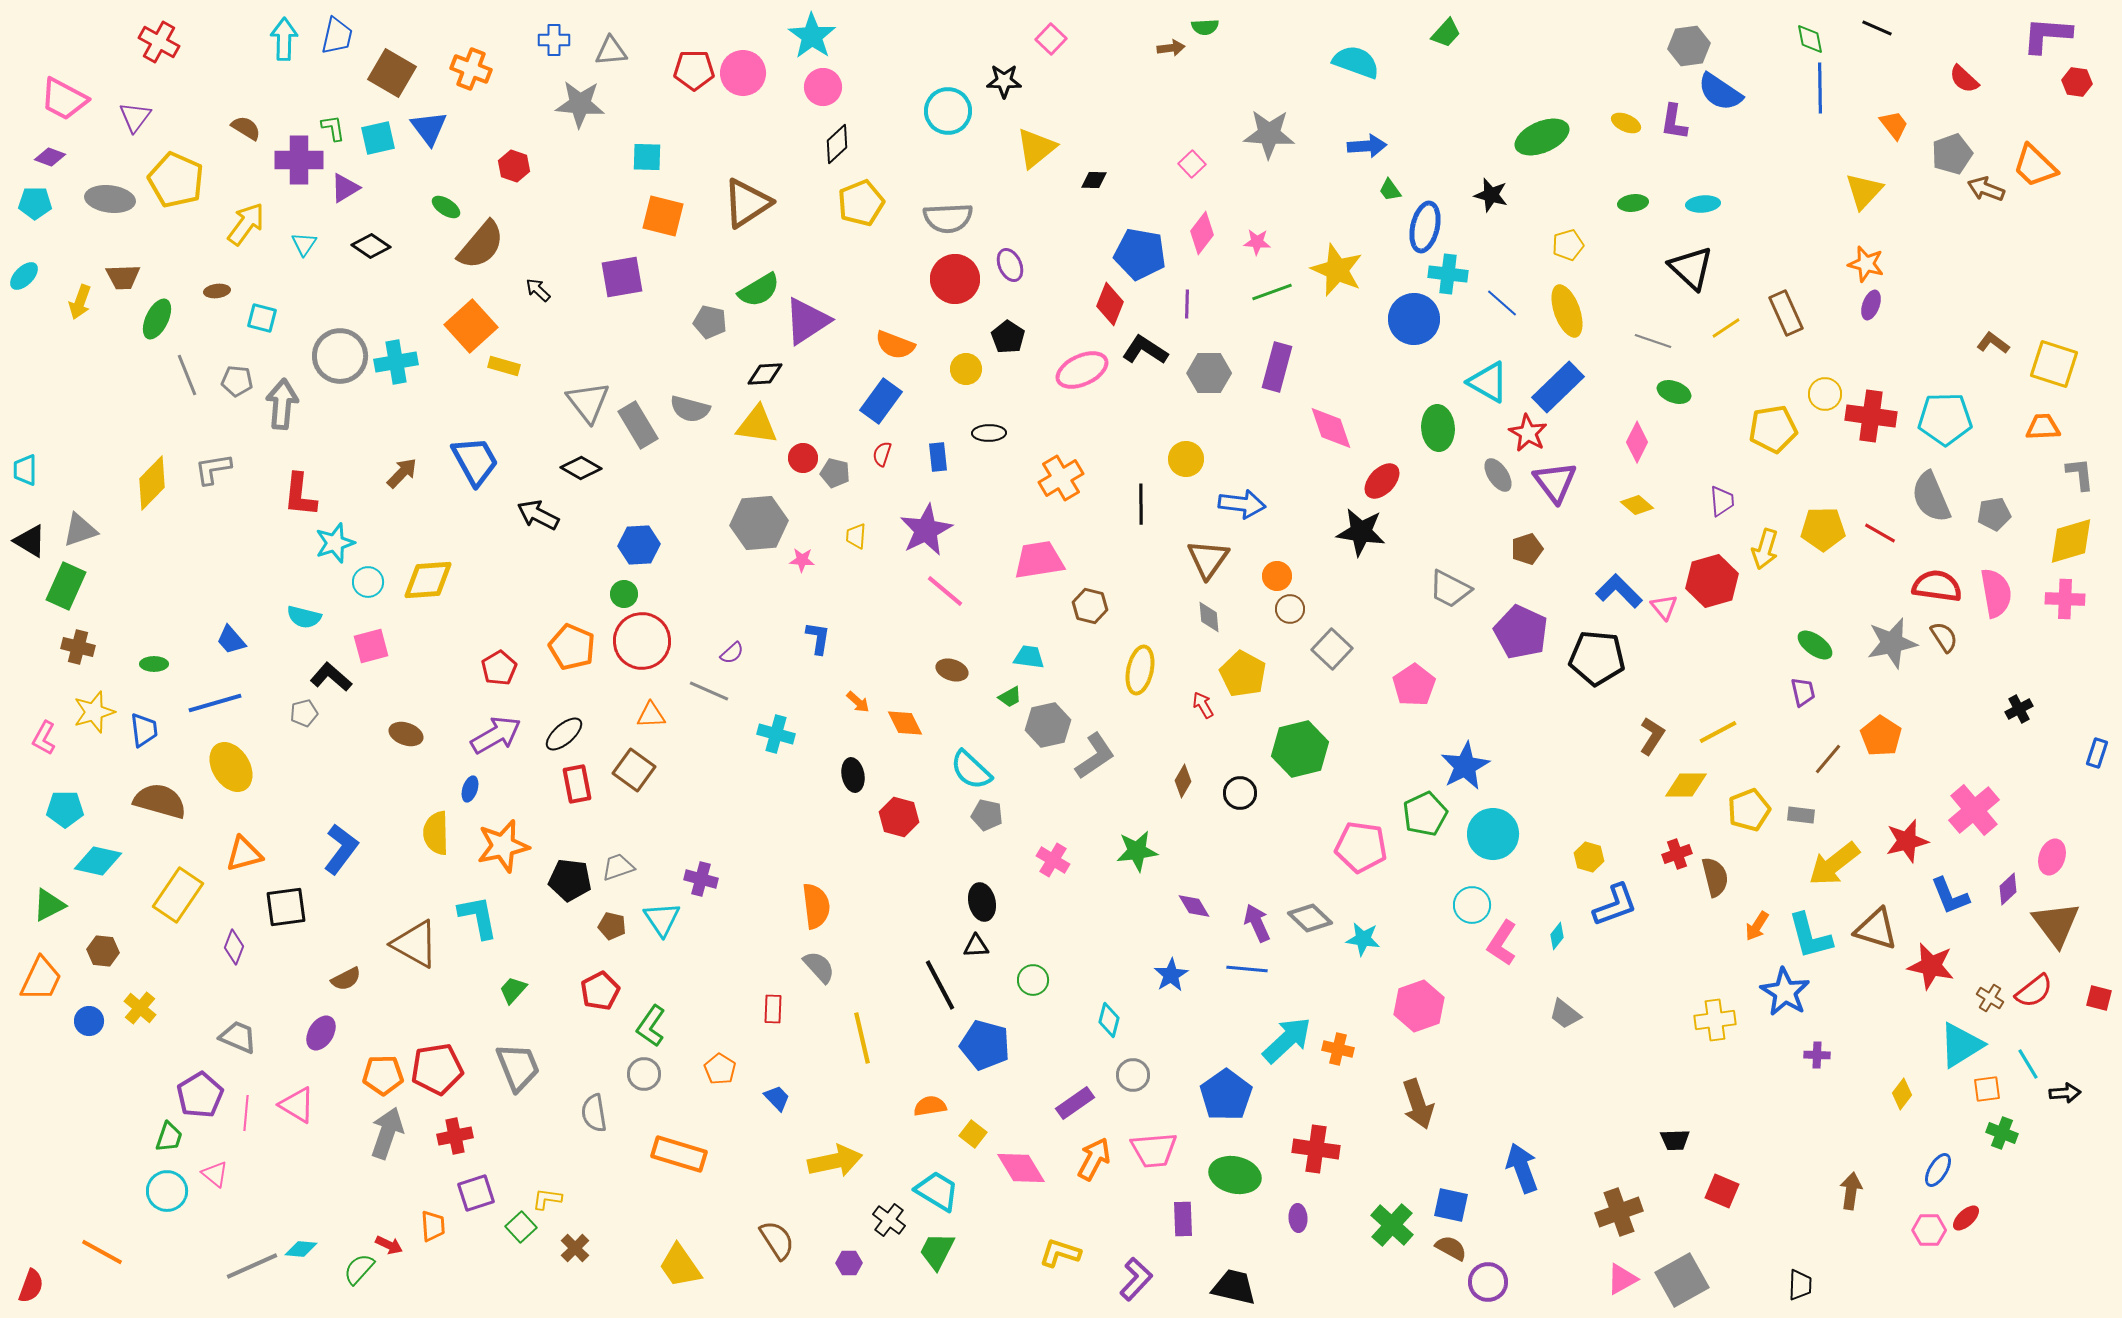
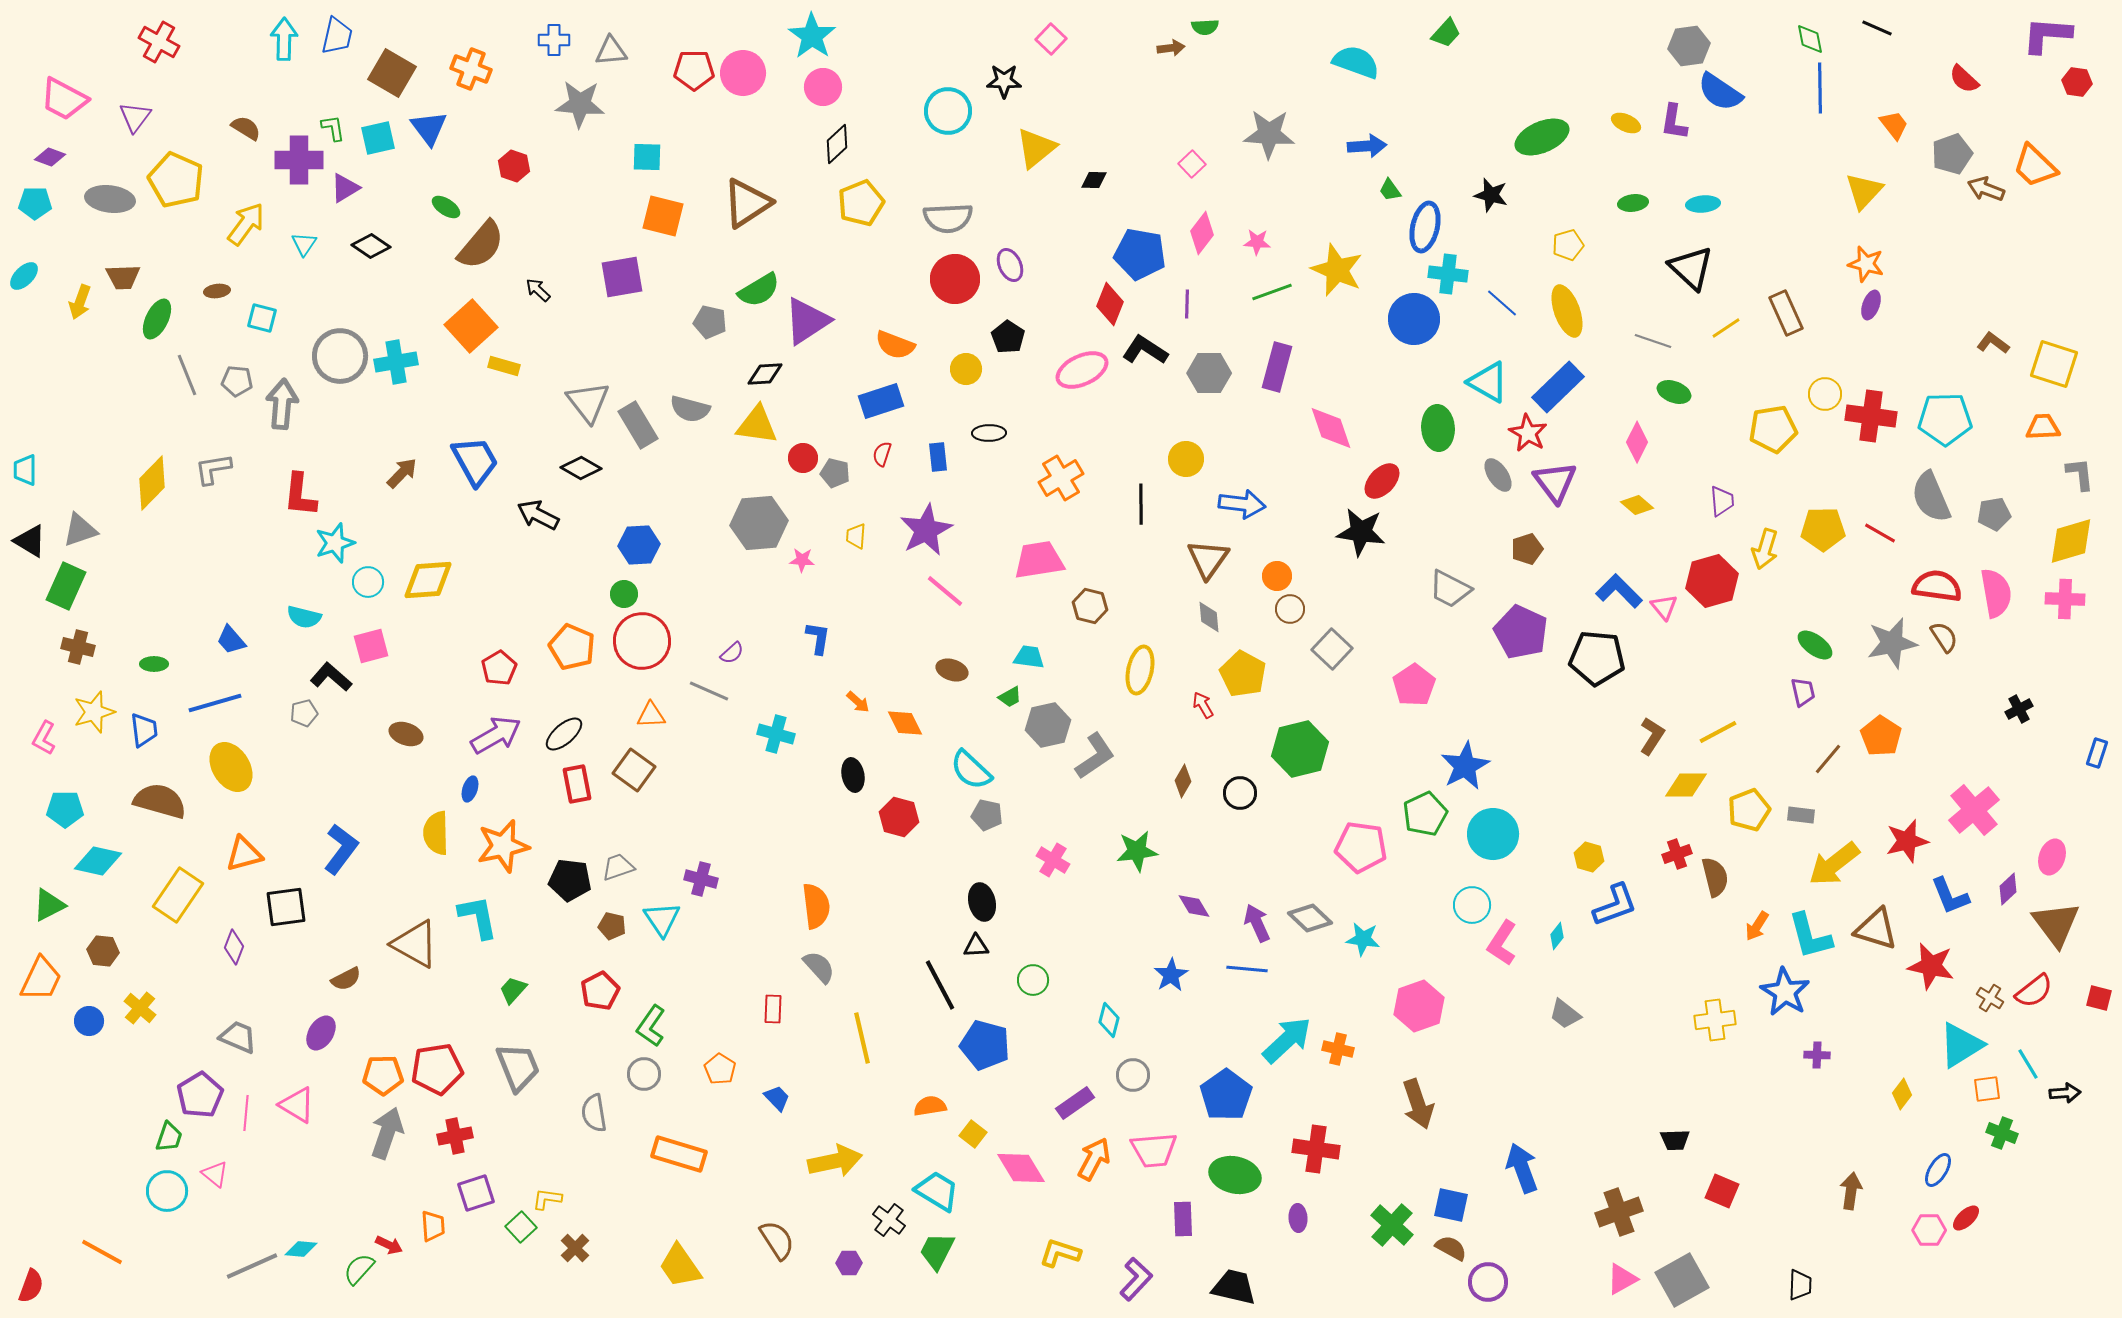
blue rectangle at (881, 401): rotated 36 degrees clockwise
